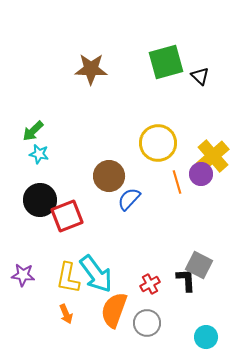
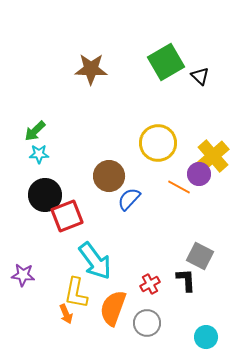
green square: rotated 15 degrees counterclockwise
green arrow: moved 2 px right
cyan star: rotated 12 degrees counterclockwise
purple circle: moved 2 px left
orange line: moved 2 px right, 5 px down; rotated 45 degrees counterclockwise
black circle: moved 5 px right, 5 px up
gray square: moved 1 px right, 9 px up
cyan arrow: moved 1 px left, 13 px up
yellow L-shape: moved 8 px right, 15 px down
orange semicircle: moved 1 px left, 2 px up
